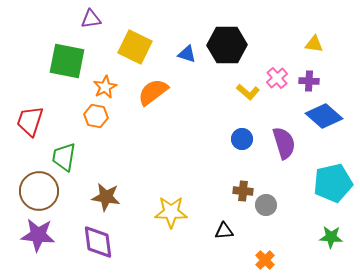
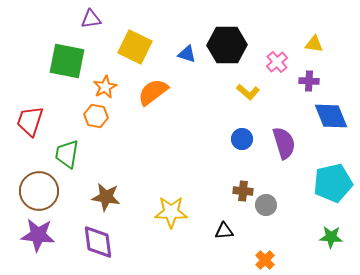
pink cross: moved 16 px up
blue diamond: moved 7 px right; rotated 27 degrees clockwise
green trapezoid: moved 3 px right, 3 px up
